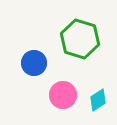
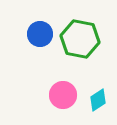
green hexagon: rotated 6 degrees counterclockwise
blue circle: moved 6 px right, 29 px up
